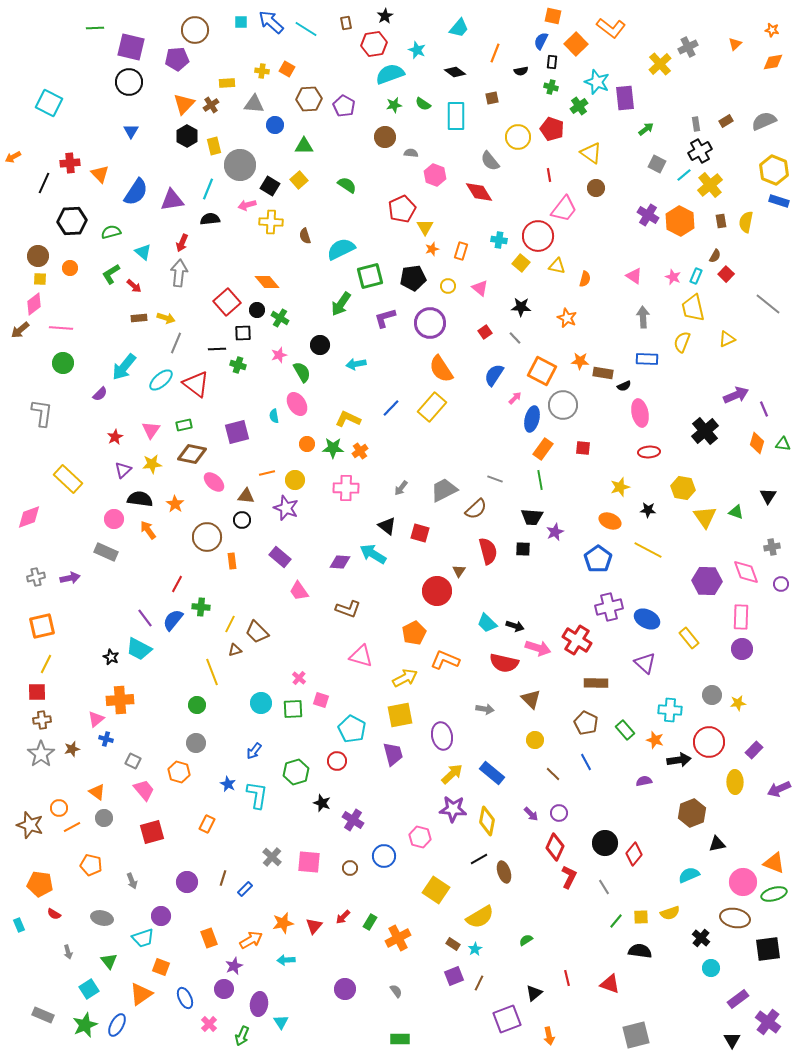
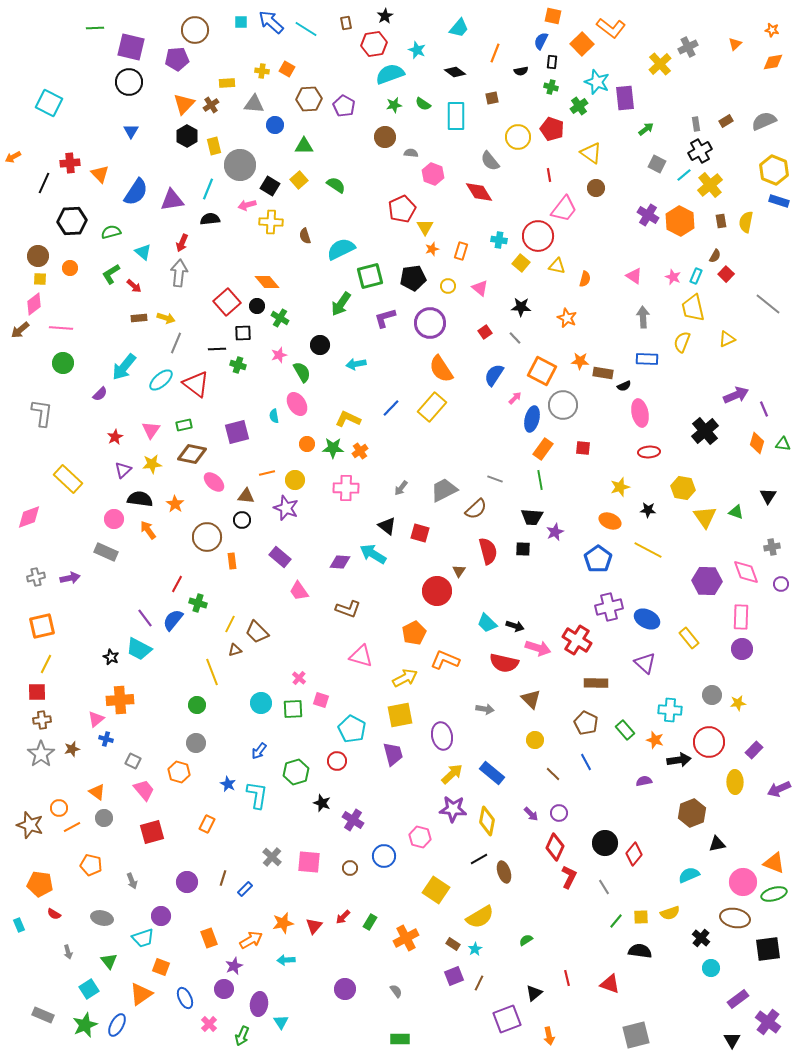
orange square at (576, 44): moved 6 px right
pink hexagon at (435, 175): moved 2 px left, 1 px up
green semicircle at (347, 185): moved 11 px left
black circle at (257, 310): moved 4 px up
green cross at (201, 607): moved 3 px left, 4 px up; rotated 12 degrees clockwise
blue arrow at (254, 751): moved 5 px right
orange cross at (398, 938): moved 8 px right
